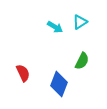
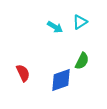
blue diamond: moved 2 px right, 4 px up; rotated 50 degrees clockwise
